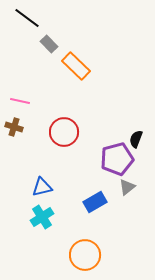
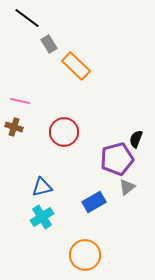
gray rectangle: rotated 12 degrees clockwise
blue rectangle: moved 1 px left
